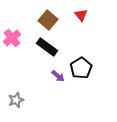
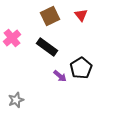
brown square: moved 2 px right, 4 px up; rotated 24 degrees clockwise
purple arrow: moved 2 px right
